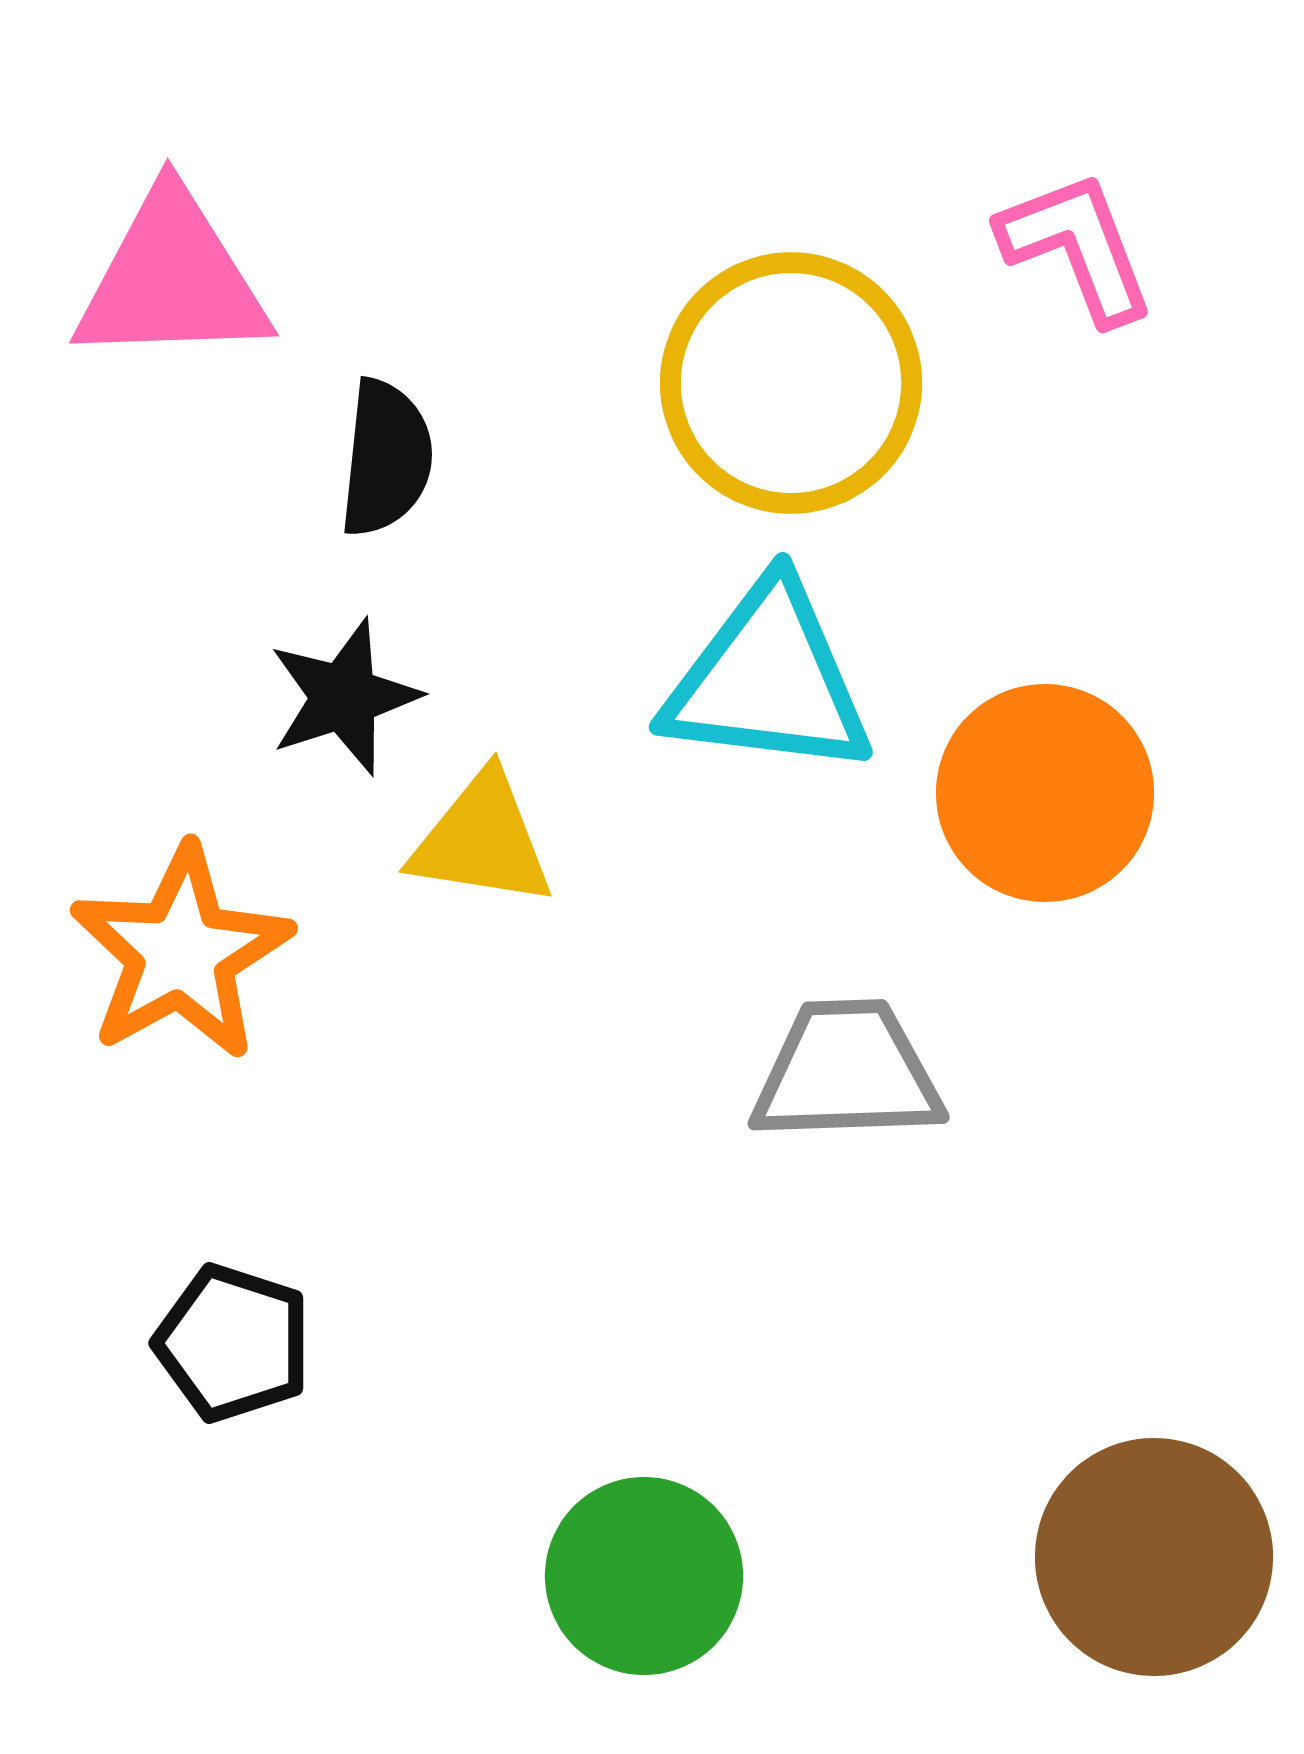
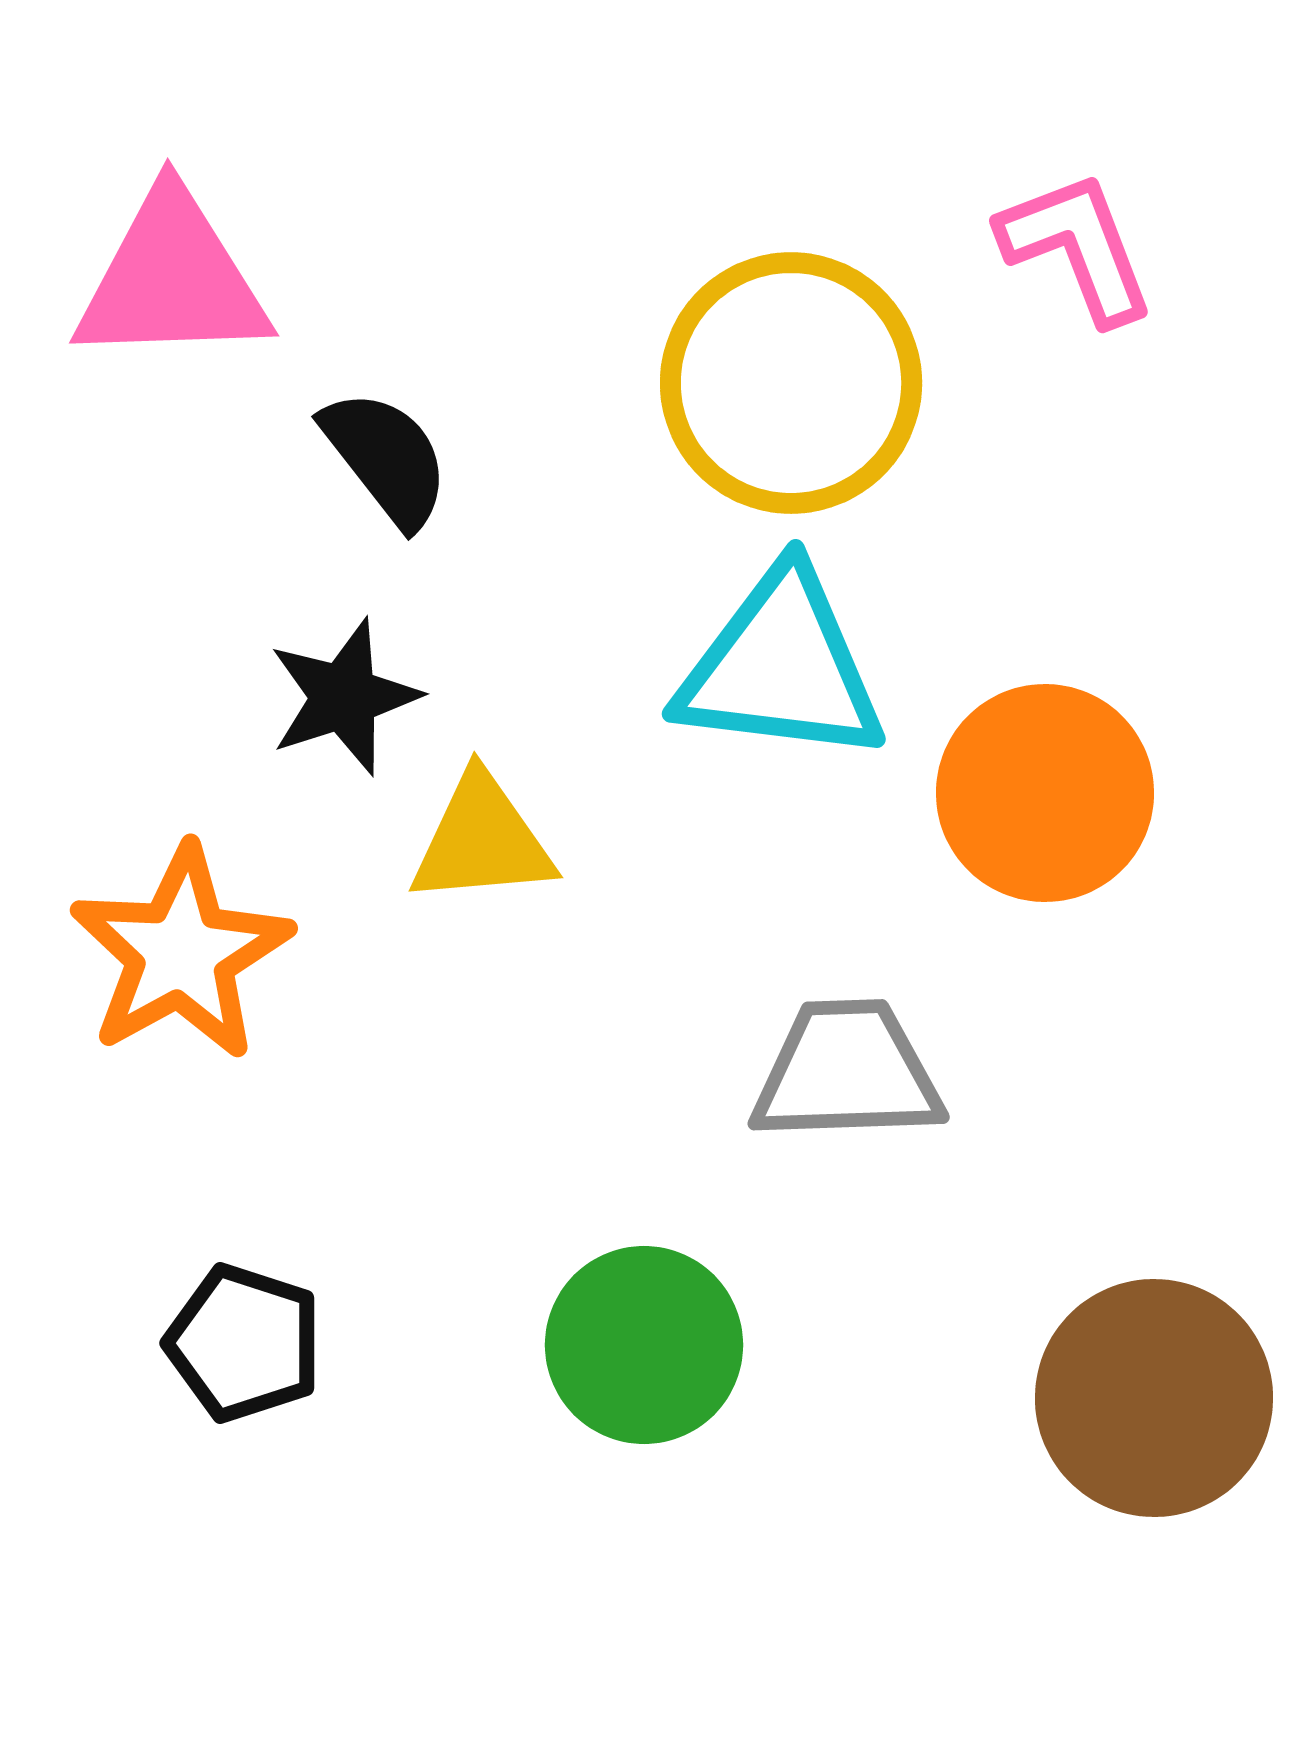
black semicircle: rotated 44 degrees counterclockwise
cyan triangle: moved 13 px right, 13 px up
yellow triangle: rotated 14 degrees counterclockwise
black pentagon: moved 11 px right
brown circle: moved 159 px up
green circle: moved 231 px up
